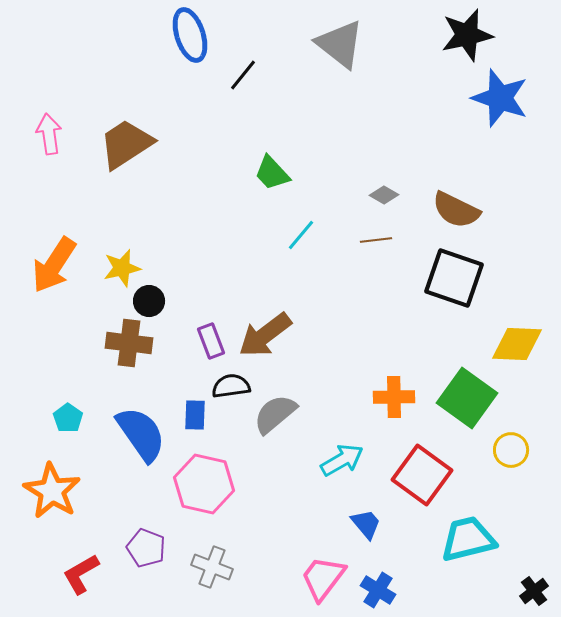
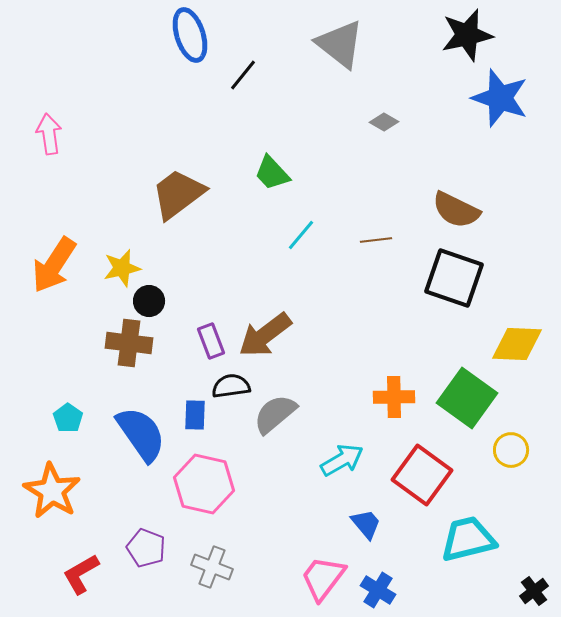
brown trapezoid: moved 52 px right, 50 px down; rotated 4 degrees counterclockwise
gray diamond: moved 73 px up
